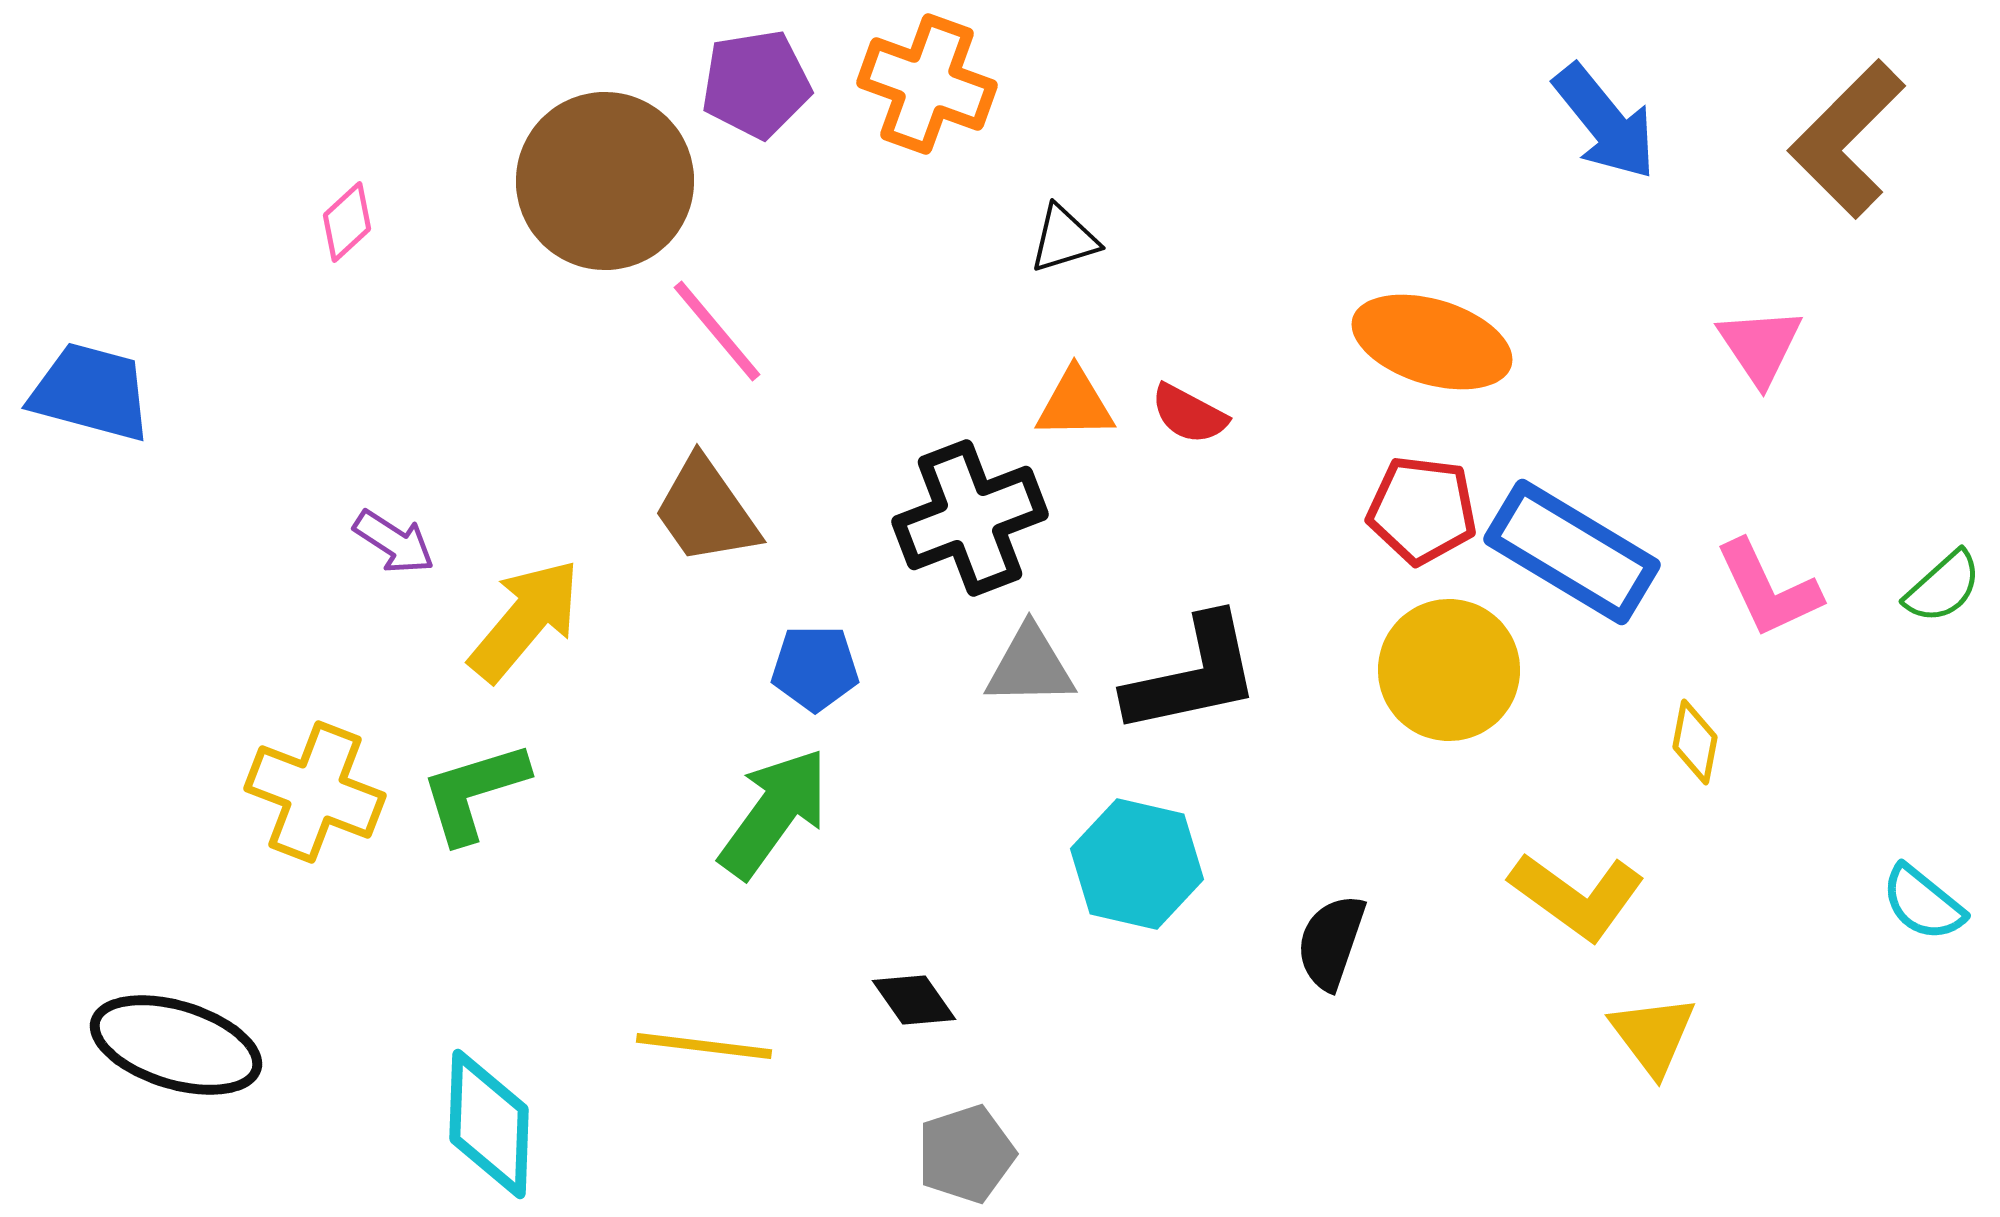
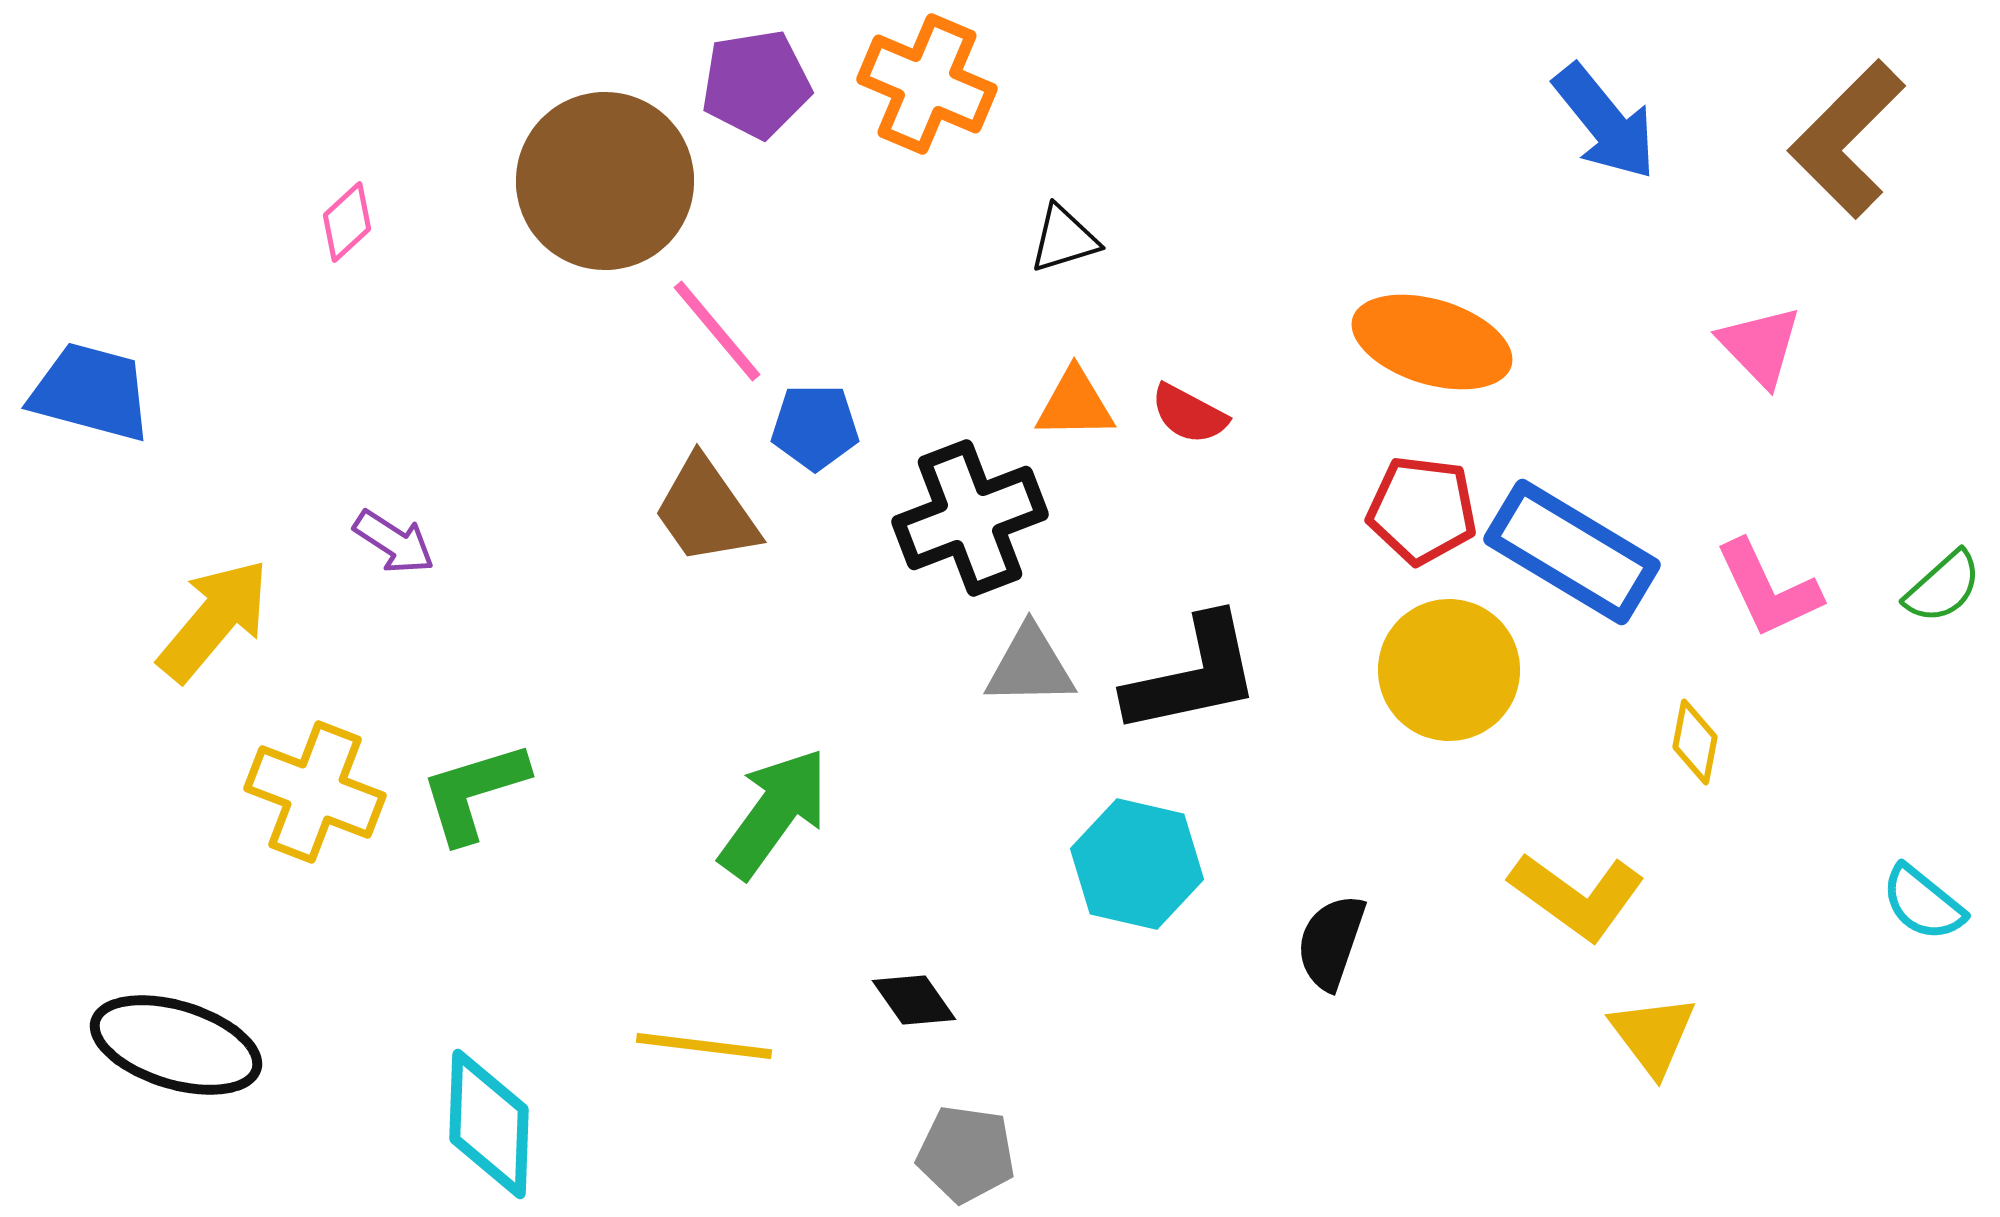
orange cross: rotated 3 degrees clockwise
pink triangle: rotated 10 degrees counterclockwise
yellow arrow: moved 311 px left
blue pentagon: moved 241 px up
gray pentagon: rotated 26 degrees clockwise
